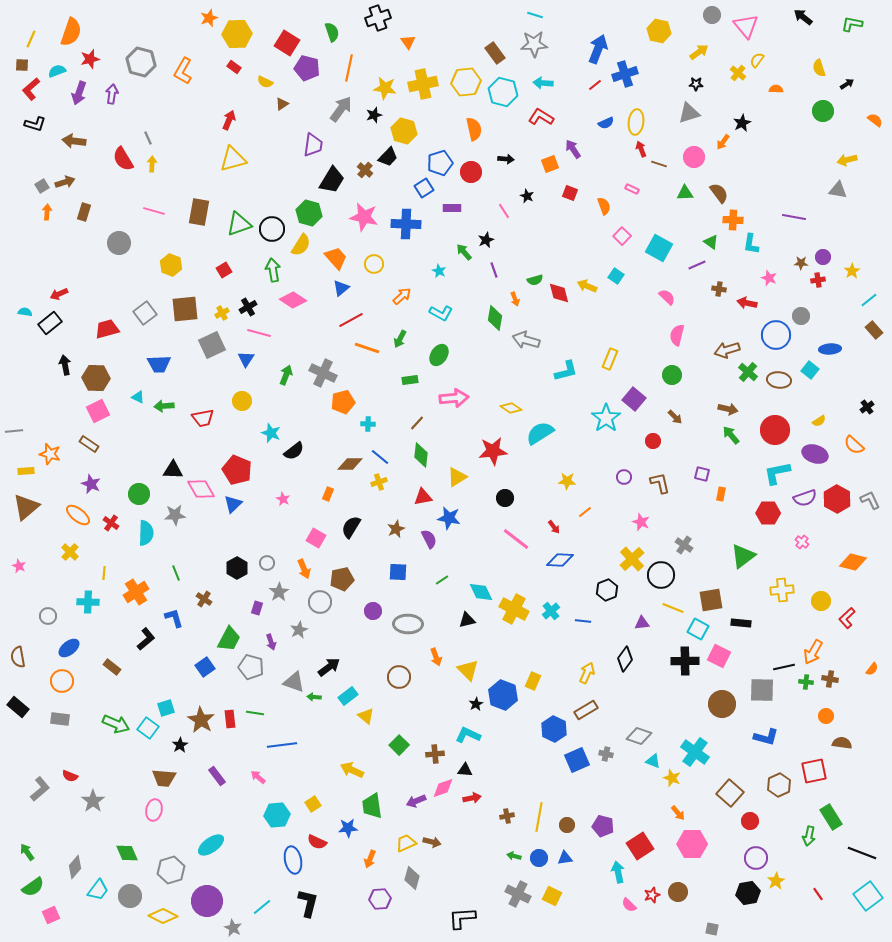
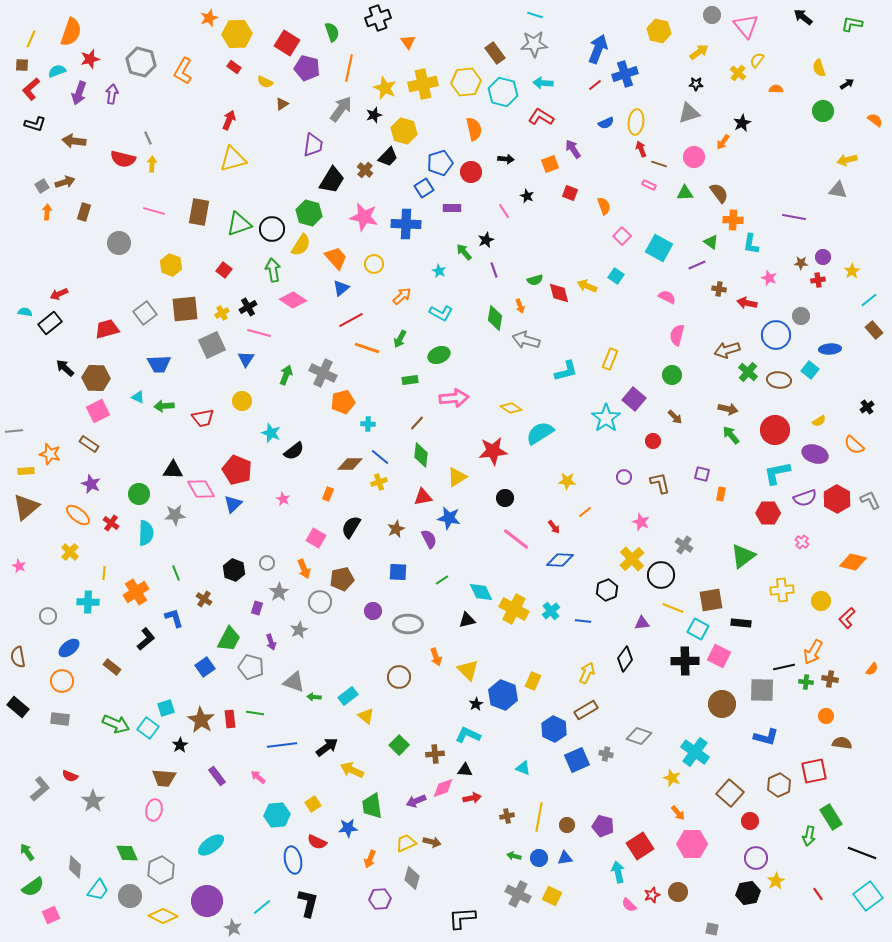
yellow star at (385, 88): rotated 15 degrees clockwise
red semicircle at (123, 159): rotated 45 degrees counterclockwise
pink rectangle at (632, 189): moved 17 px right, 4 px up
red square at (224, 270): rotated 21 degrees counterclockwise
pink semicircle at (667, 297): rotated 18 degrees counterclockwise
orange arrow at (515, 299): moved 5 px right, 7 px down
green ellipse at (439, 355): rotated 35 degrees clockwise
black arrow at (65, 365): moved 3 px down; rotated 36 degrees counterclockwise
black hexagon at (237, 568): moved 3 px left, 2 px down; rotated 10 degrees counterclockwise
black arrow at (329, 667): moved 2 px left, 80 px down
cyan triangle at (653, 761): moved 130 px left, 7 px down
gray diamond at (75, 867): rotated 35 degrees counterclockwise
gray hexagon at (171, 870): moved 10 px left; rotated 8 degrees counterclockwise
